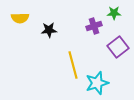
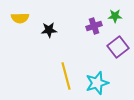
green star: moved 1 px right, 3 px down
yellow line: moved 7 px left, 11 px down
